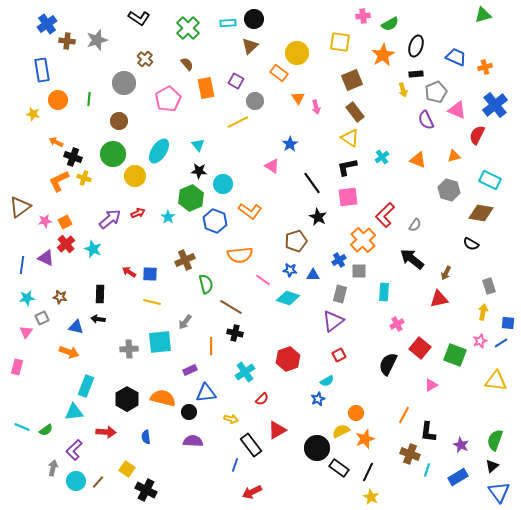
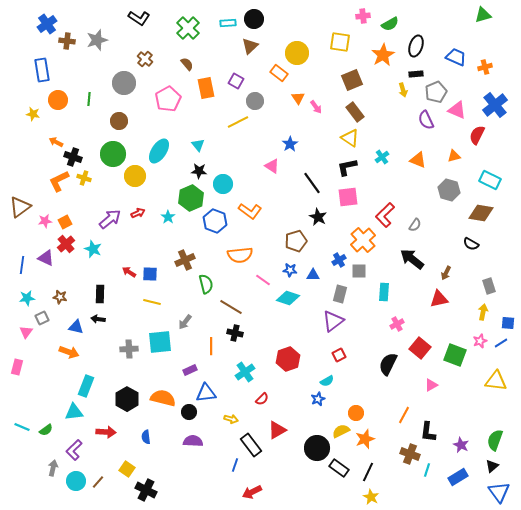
pink arrow at (316, 107): rotated 24 degrees counterclockwise
